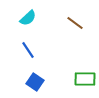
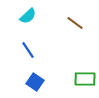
cyan semicircle: moved 2 px up
